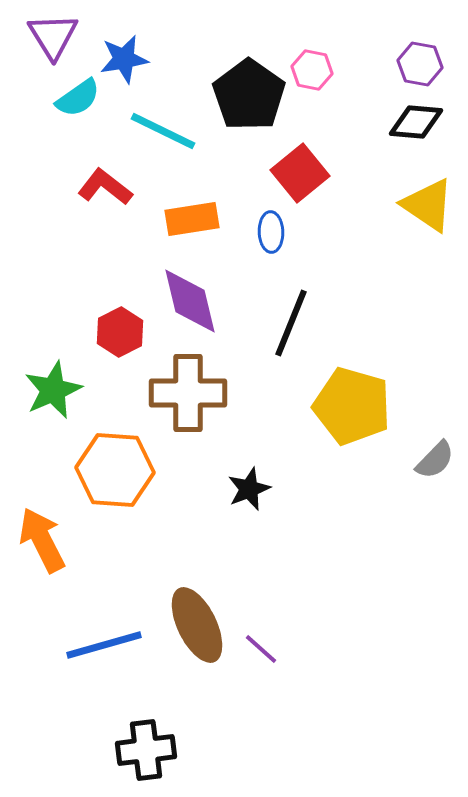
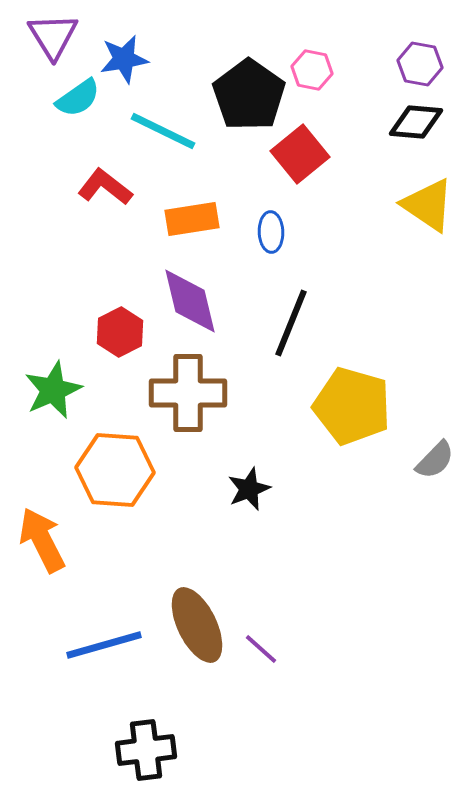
red square: moved 19 px up
